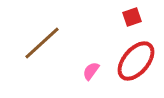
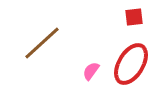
red square: moved 2 px right; rotated 12 degrees clockwise
red ellipse: moved 5 px left, 3 px down; rotated 9 degrees counterclockwise
